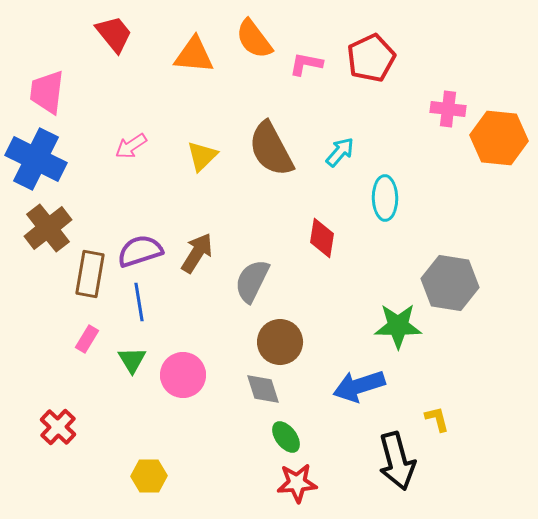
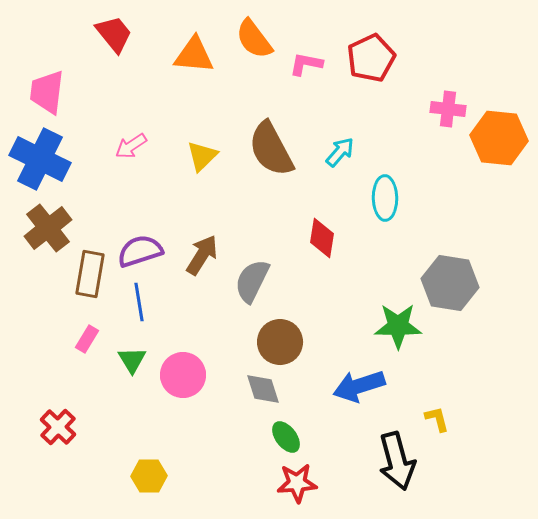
blue cross: moved 4 px right
brown arrow: moved 5 px right, 2 px down
